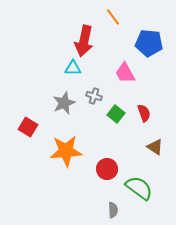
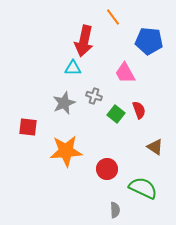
blue pentagon: moved 2 px up
red semicircle: moved 5 px left, 3 px up
red square: rotated 24 degrees counterclockwise
green semicircle: moved 4 px right; rotated 12 degrees counterclockwise
gray semicircle: moved 2 px right
